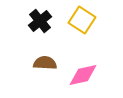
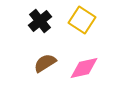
brown semicircle: rotated 35 degrees counterclockwise
pink diamond: moved 1 px right, 7 px up
